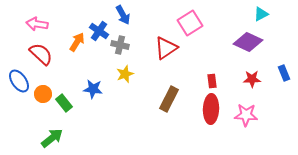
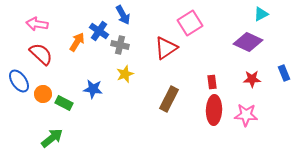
red rectangle: moved 1 px down
green rectangle: rotated 24 degrees counterclockwise
red ellipse: moved 3 px right, 1 px down
